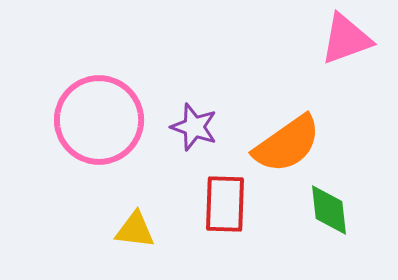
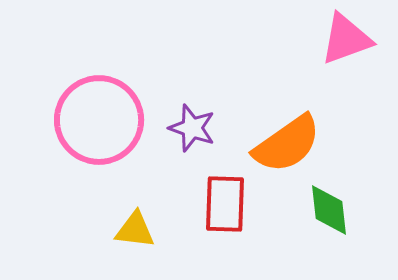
purple star: moved 2 px left, 1 px down
